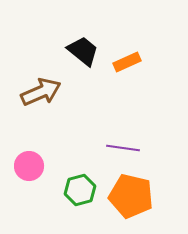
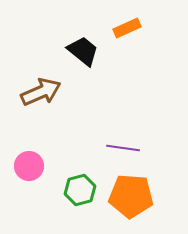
orange rectangle: moved 34 px up
orange pentagon: rotated 9 degrees counterclockwise
